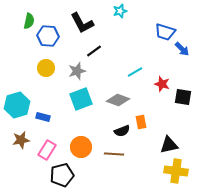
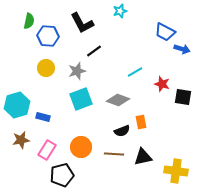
blue trapezoid: rotated 10 degrees clockwise
blue arrow: rotated 28 degrees counterclockwise
black triangle: moved 26 px left, 12 px down
